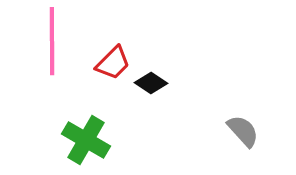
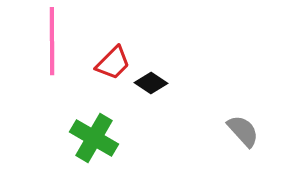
green cross: moved 8 px right, 2 px up
